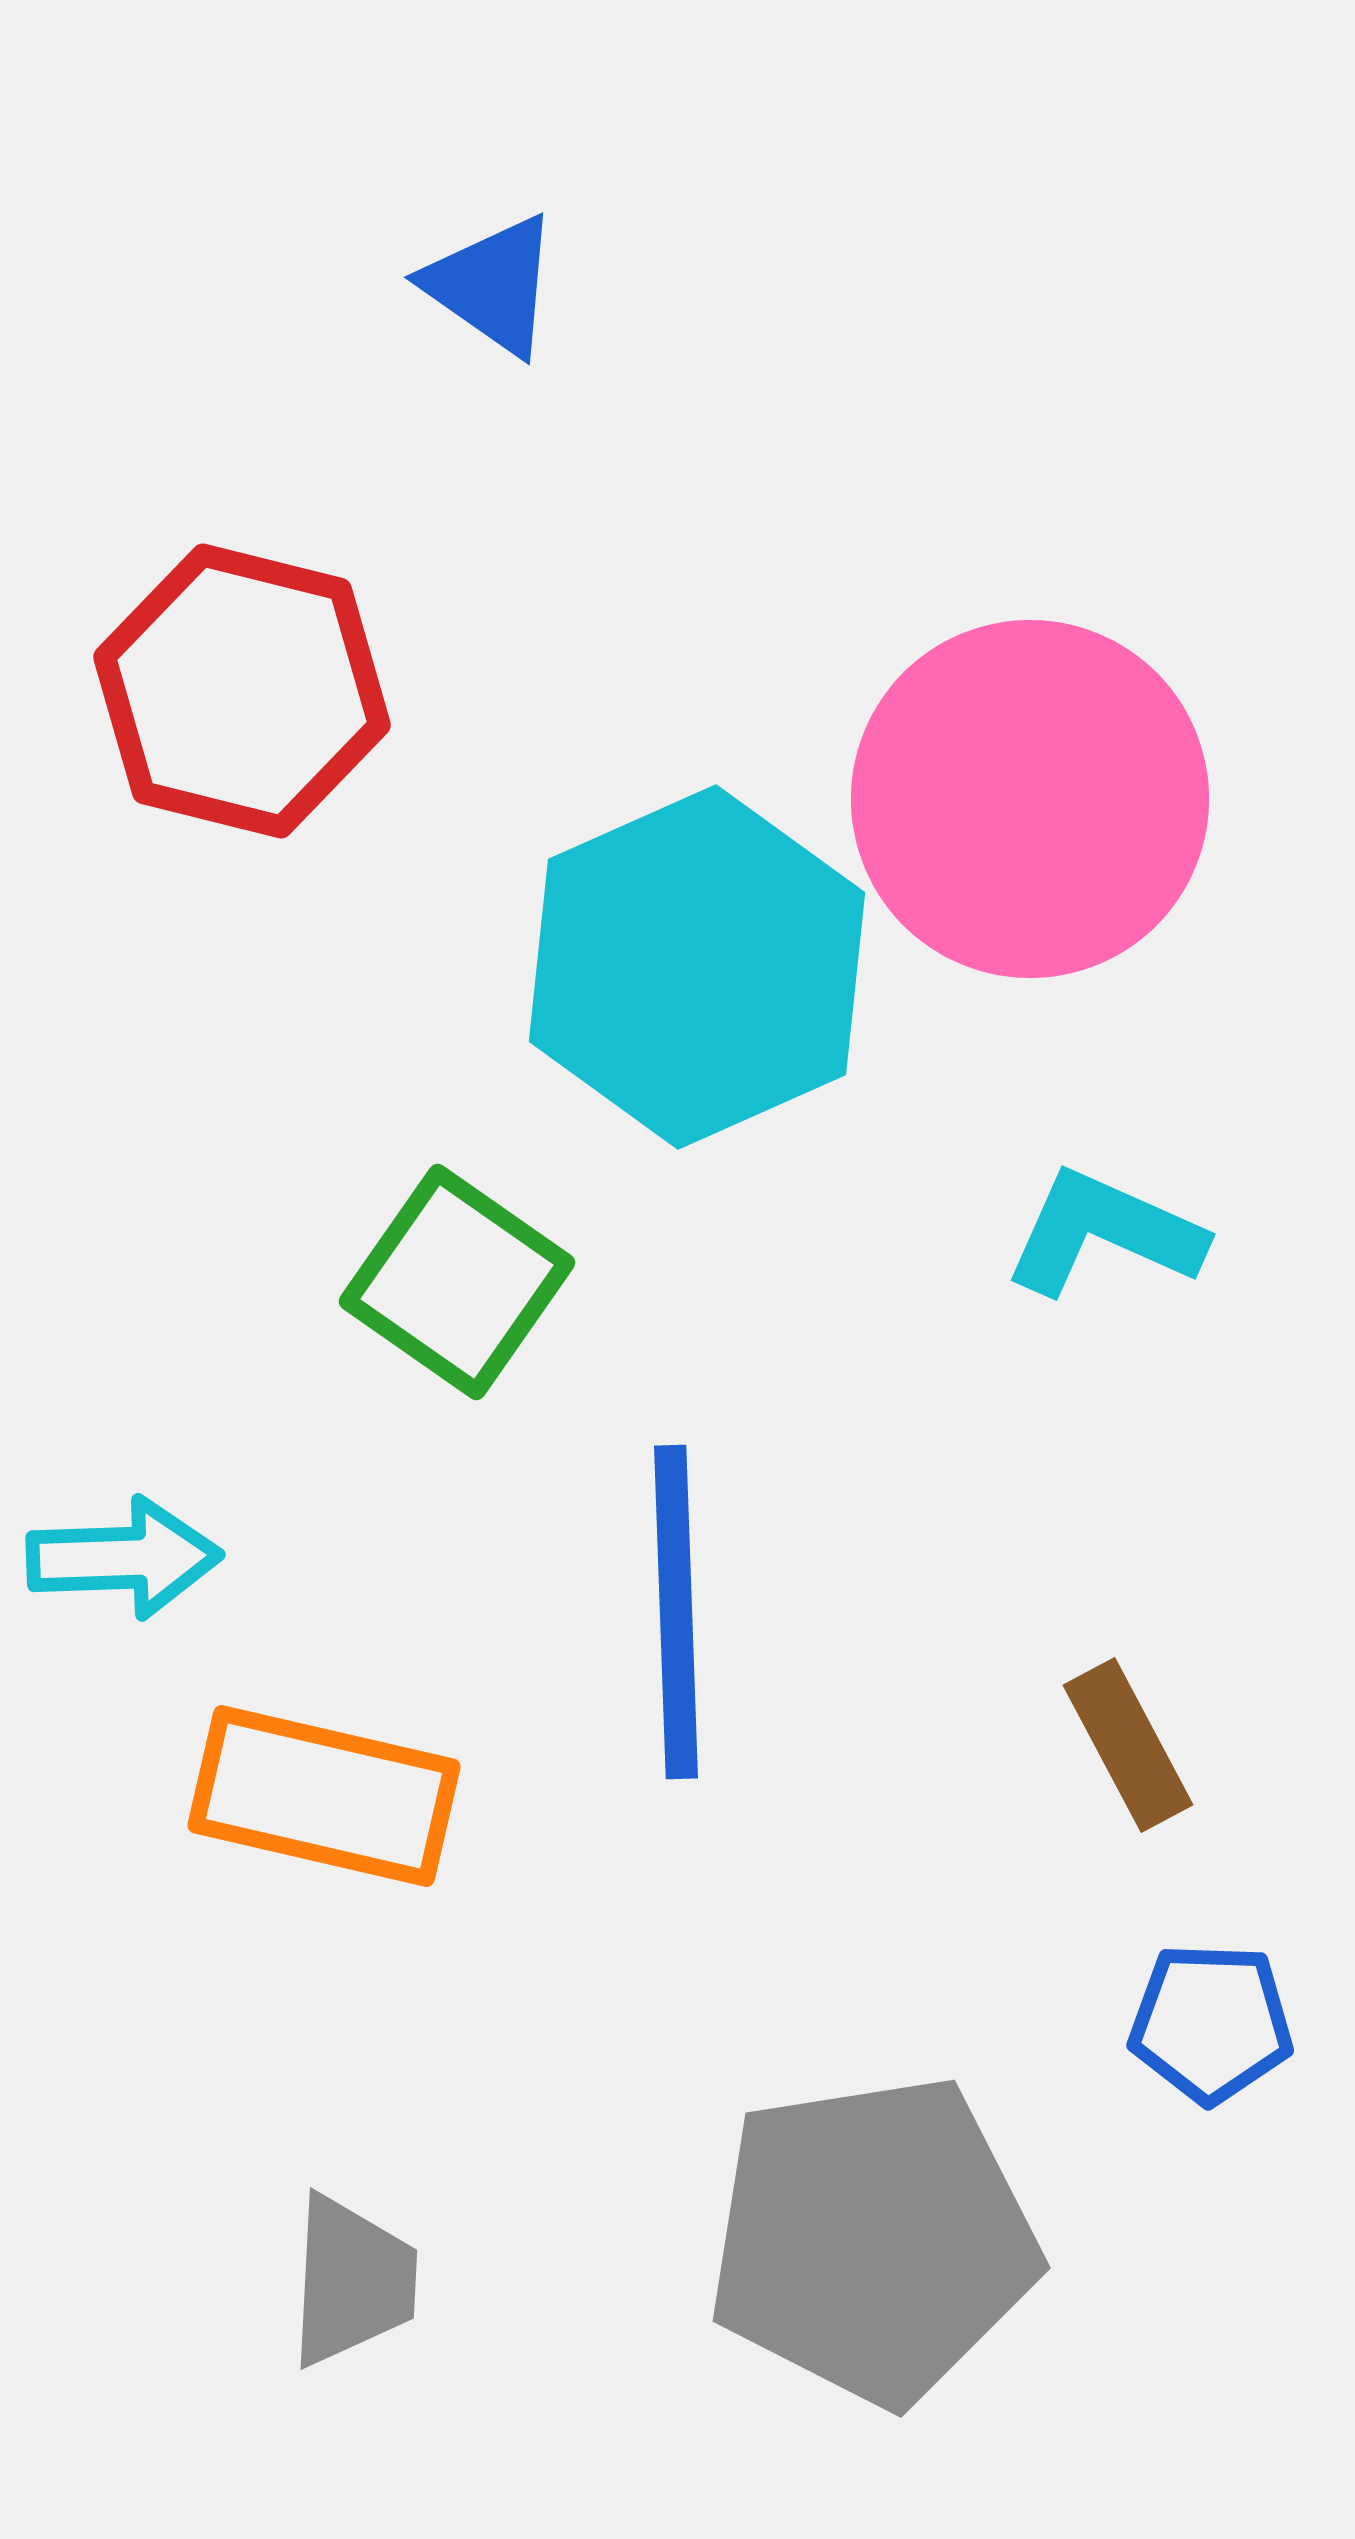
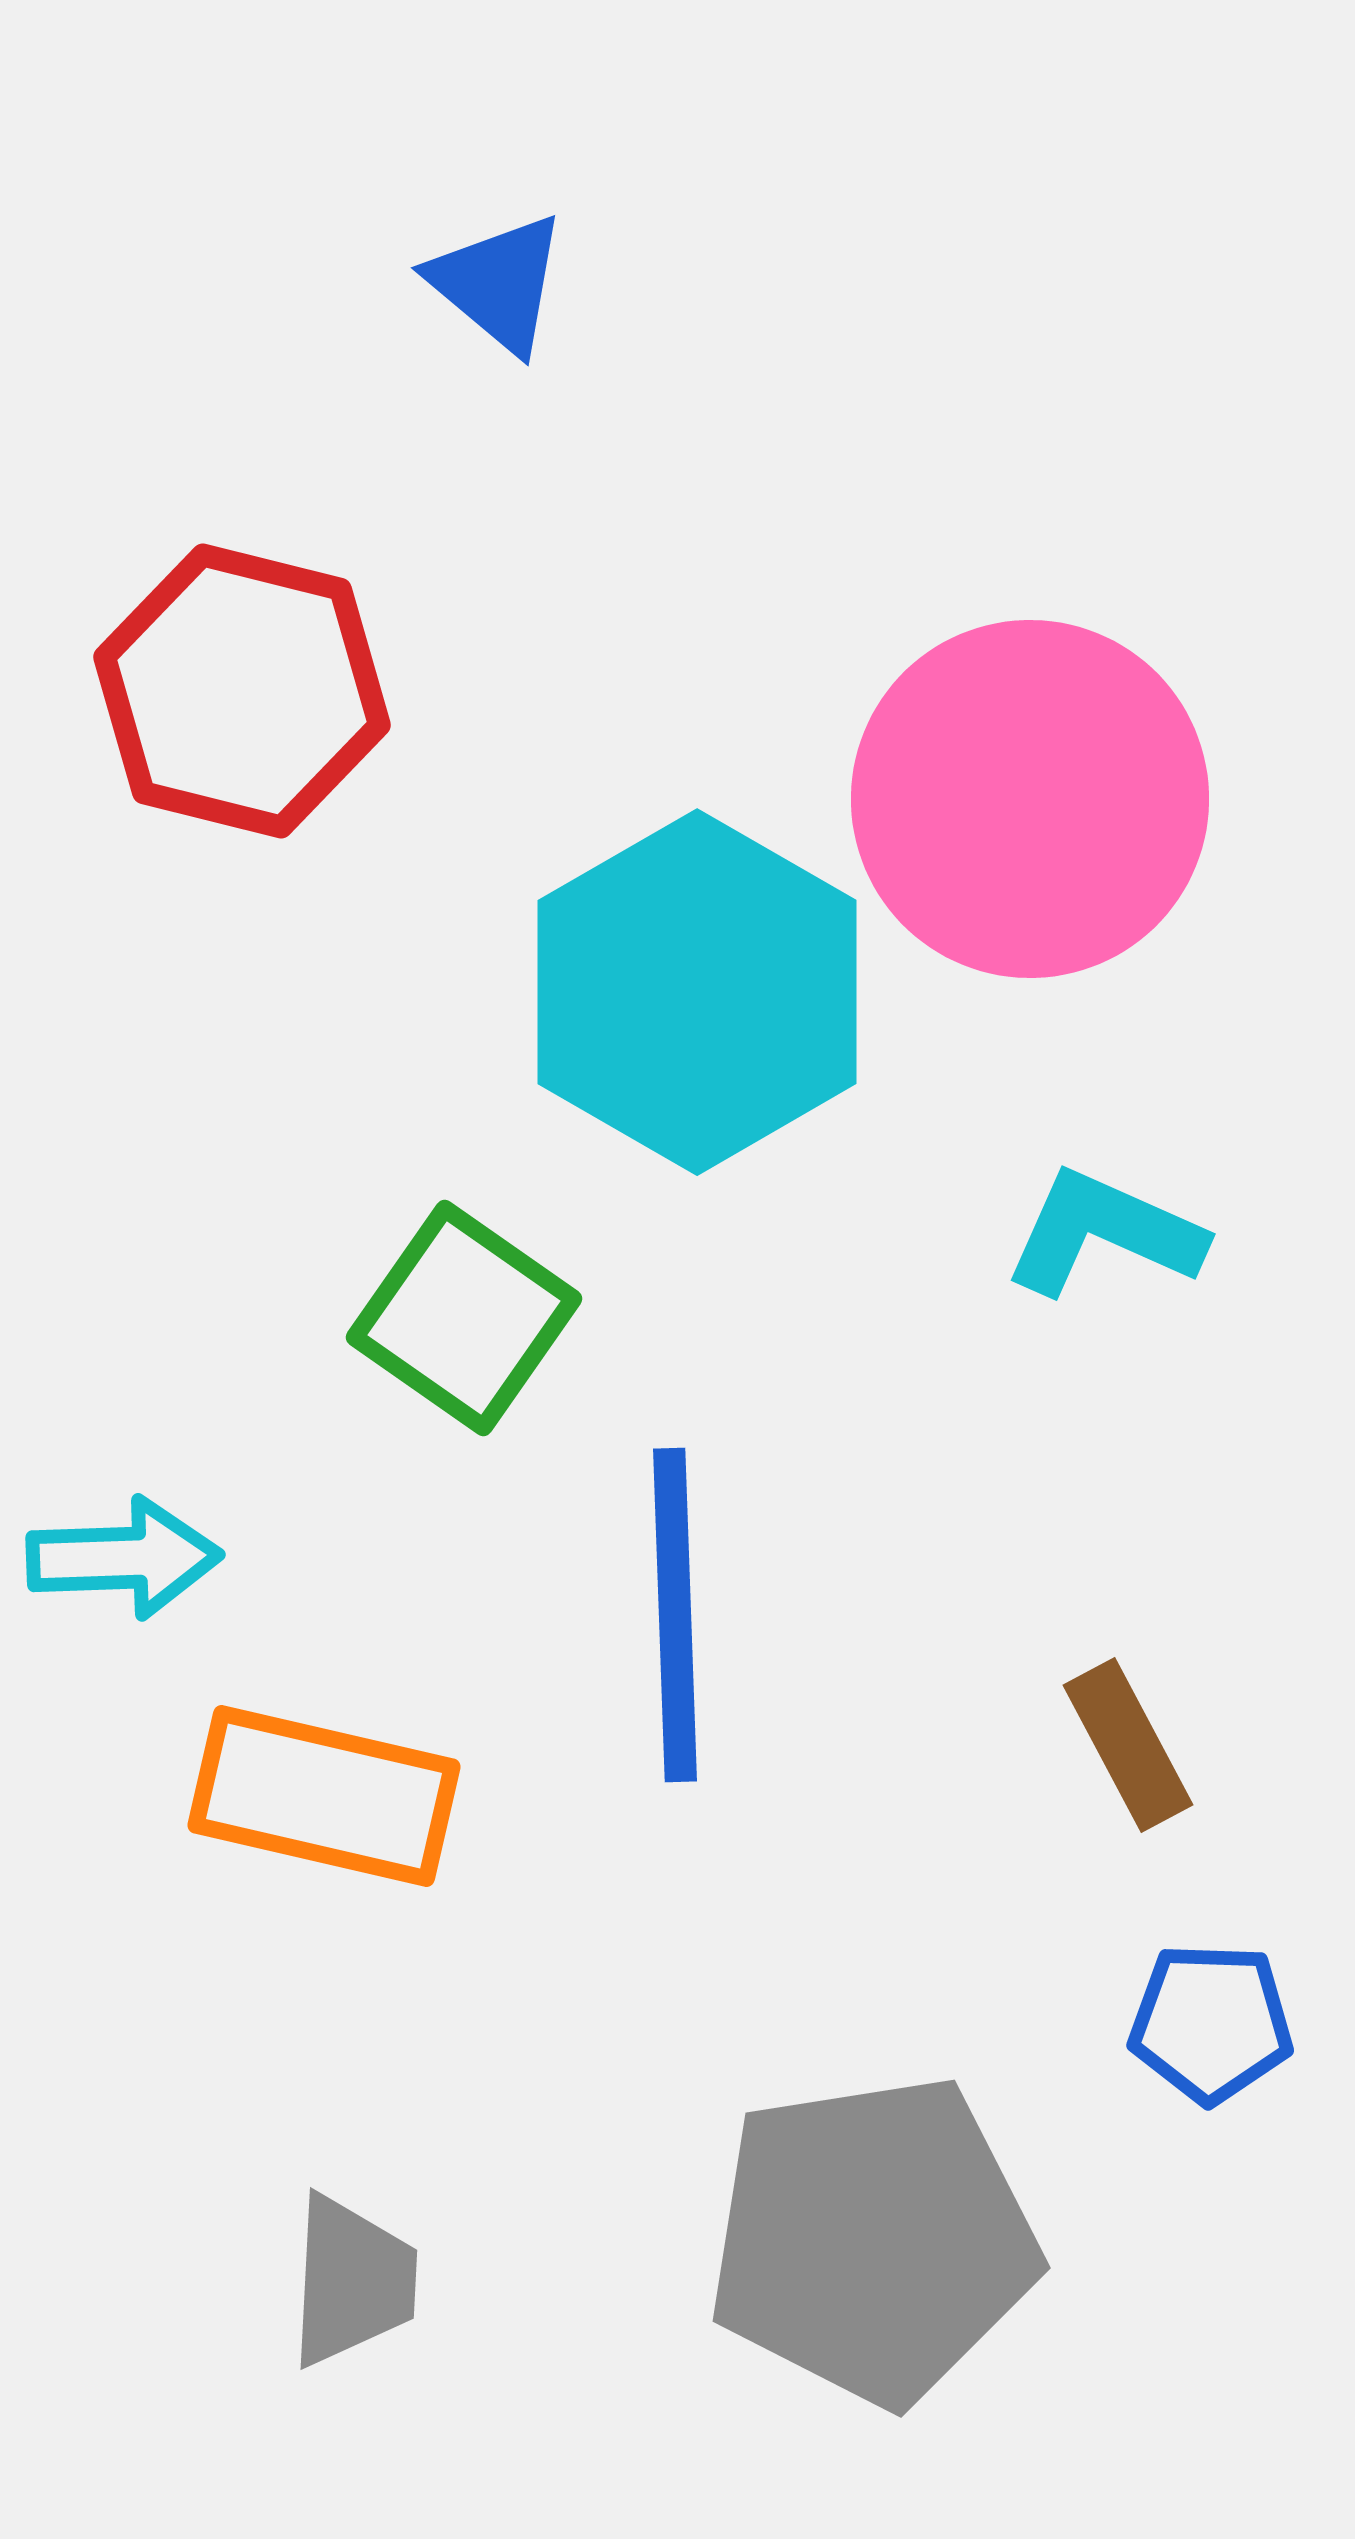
blue triangle: moved 6 px right, 2 px up; rotated 5 degrees clockwise
cyan hexagon: moved 25 px down; rotated 6 degrees counterclockwise
green square: moved 7 px right, 36 px down
blue line: moved 1 px left, 3 px down
